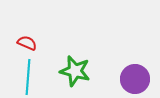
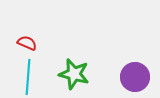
green star: moved 1 px left, 3 px down
purple circle: moved 2 px up
